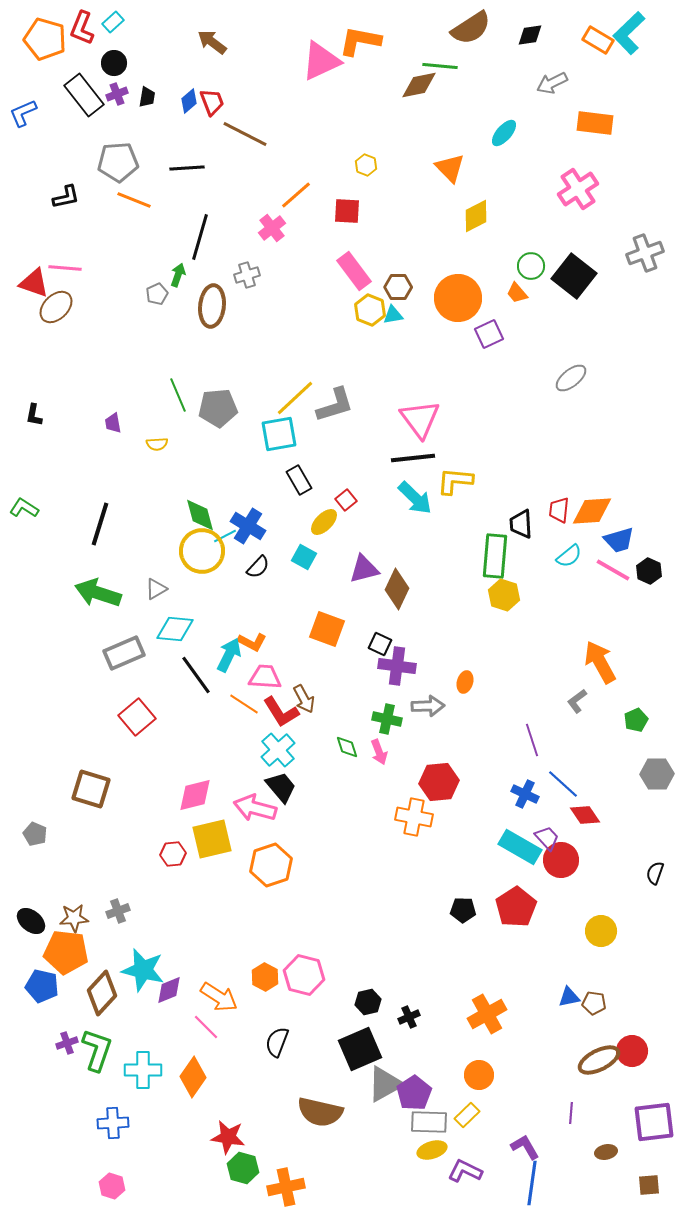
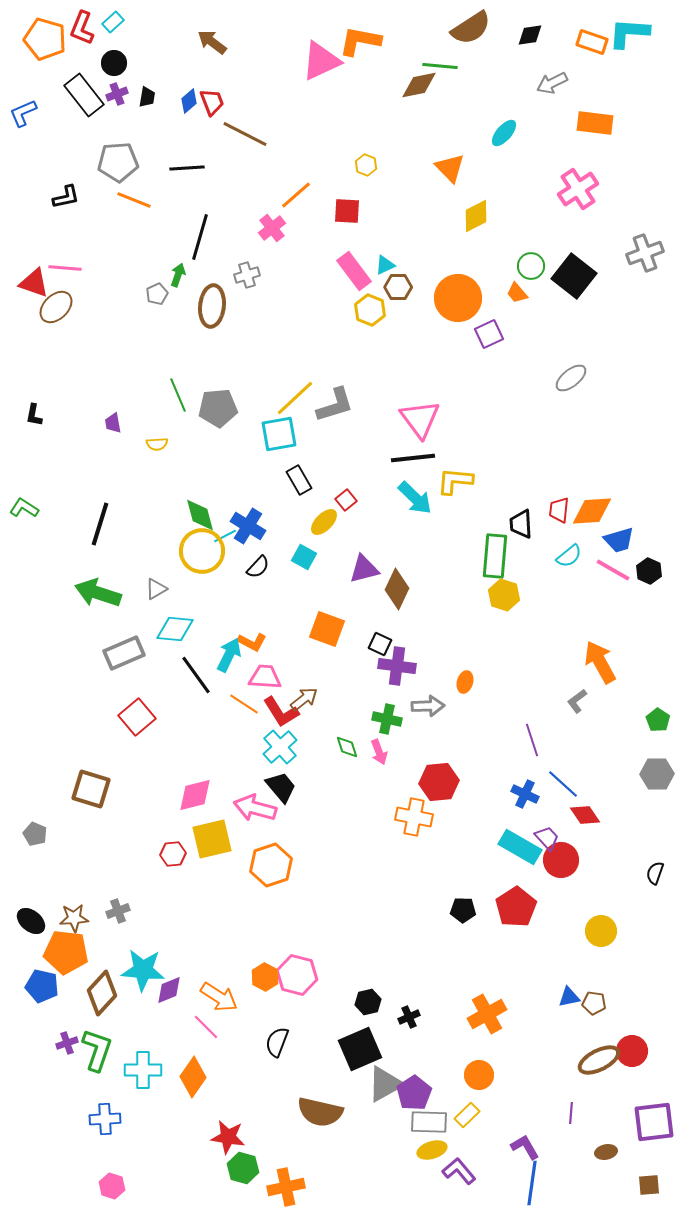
cyan L-shape at (629, 33): rotated 48 degrees clockwise
orange rectangle at (598, 40): moved 6 px left, 2 px down; rotated 12 degrees counterclockwise
cyan triangle at (393, 315): moved 8 px left, 50 px up; rotated 15 degrees counterclockwise
brown arrow at (304, 699): rotated 100 degrees counterclockwise
green pentagon at (636, 720): moved 22 px right; rotated 15 degrees counterclockwise
cyan cross at (278, 750): moved 2 px right, 3 px up
cyan star at (143, 970): rotated 9 degrees counterclockwise
pink hexagon at (304, 975): moved 7 px left
blue cross at (113, 1123): moved 8 px left, 4 px up
purple L-shape at (465, 1171): moved 6 px left; rotated 24 degrees clockwise
